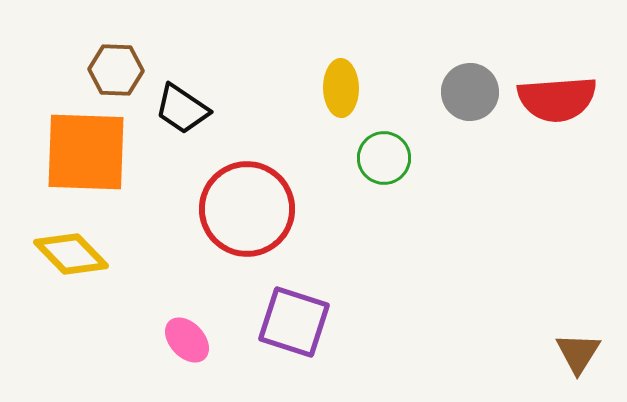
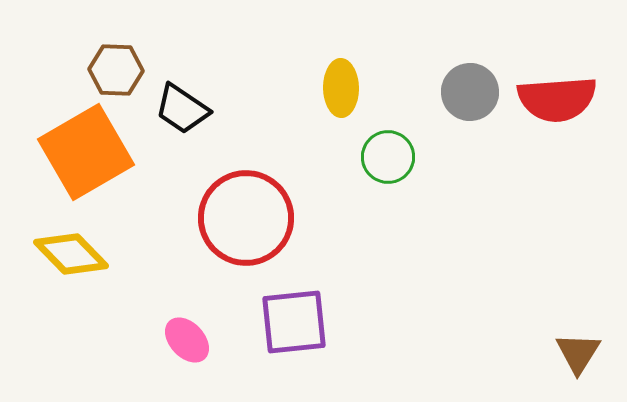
orange square: rotated 32 degrees counterclockwise
green circle: moved 4 px right, 1 px up
red circle: moved 1 px left, 9 px down
purple square: rotated 24 degrees counterclockwise
